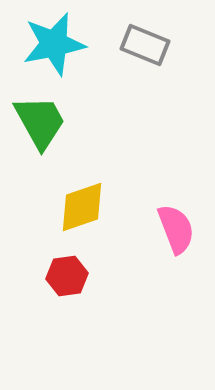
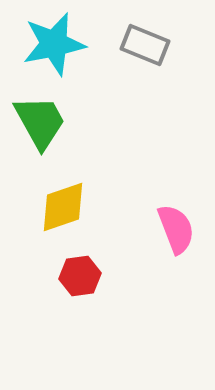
yellow diamond: moved 19 px left
red hexagon: moved 13 px right
